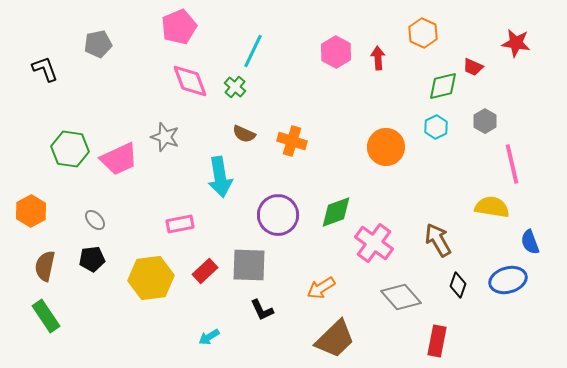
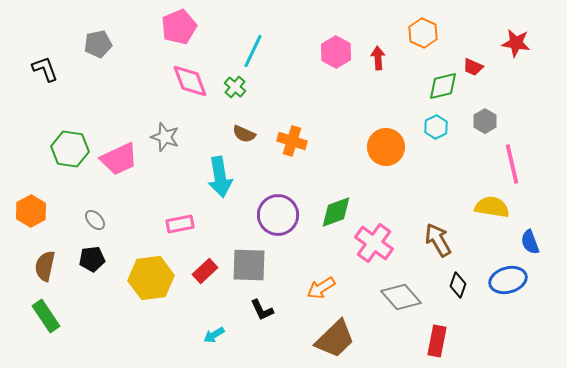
cyan arrow at (209, 337): moved 5 px right, 2 px up
